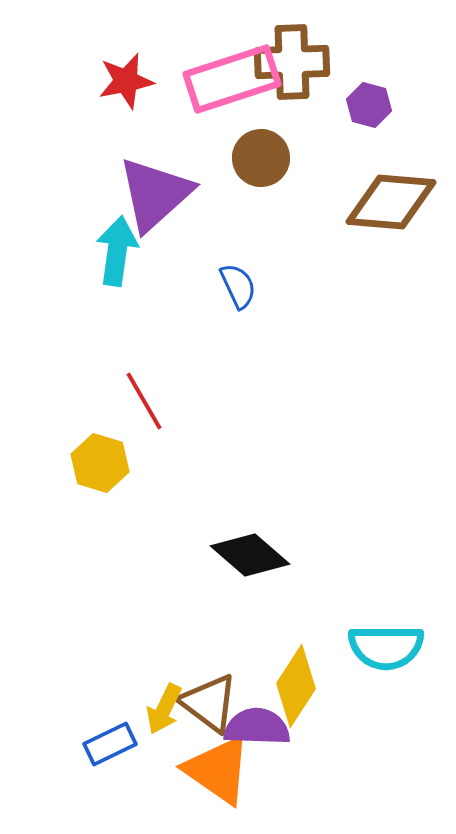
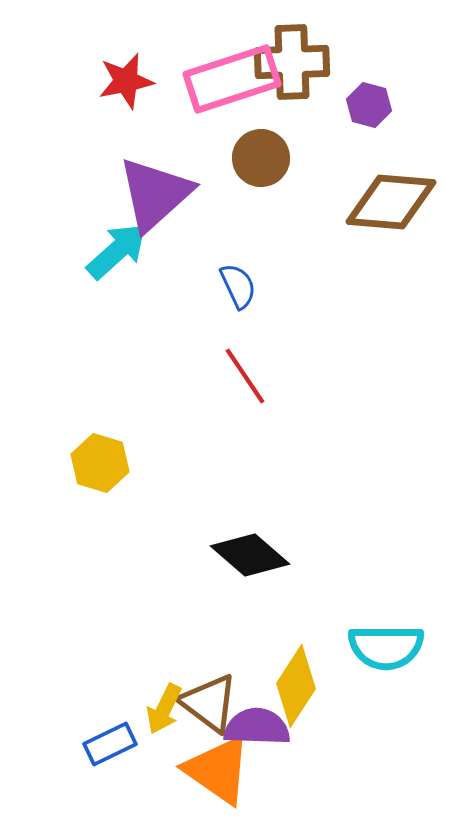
cyan arrow: rotated 40 degrees clockwise
red line: moved 101 px right, 25 px up; rotated 4 degrees counterclockwise
